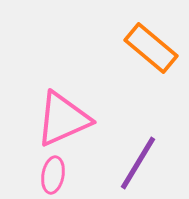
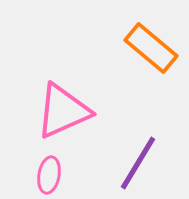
pink triangle: moved 8 px up
pink ellipse: moved 4 px left
